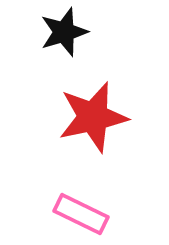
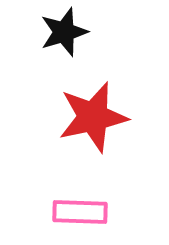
pink rectangle: moved 1 px left, 2 px up; rotated 24 degrees counterclockwise
